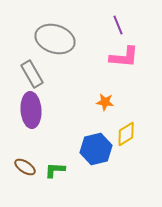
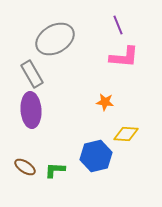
gray ellipse: rotated 48 degrees counterclockwise
yellow diamond: rotated 35 degrees clockwise
blue hexagon: moved 7 px down
